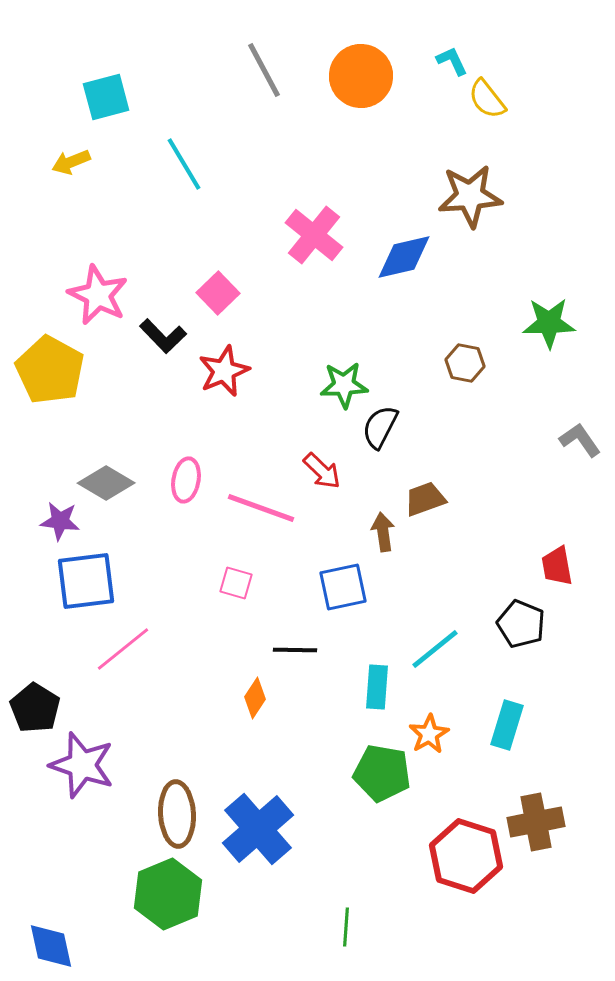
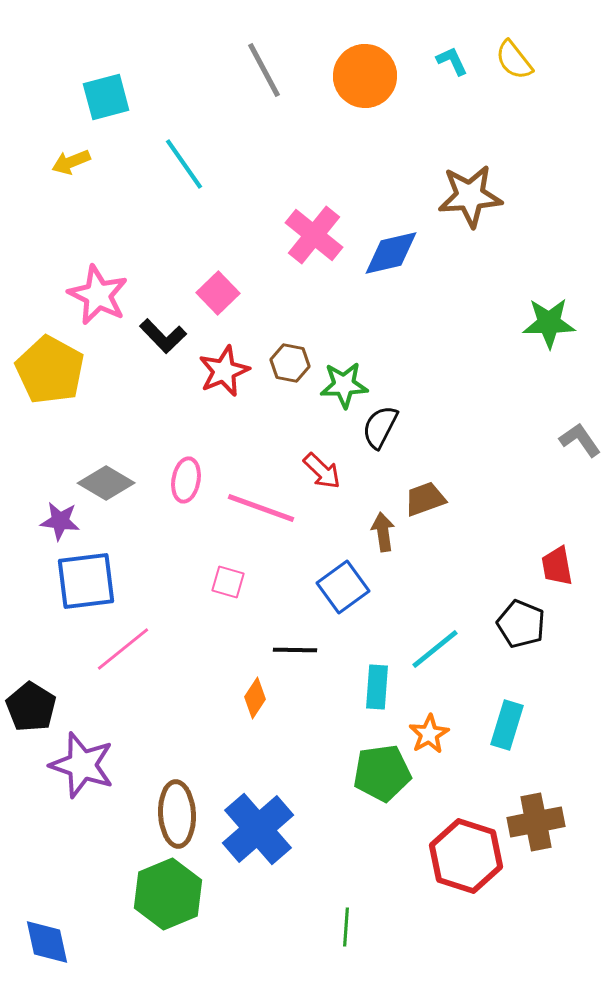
orange circle at (361, 76): moved 4 px right
yellow semicircle at (487, 99): moved 27 px right, 39 px up
cyan line at (184, 164): rotated 4 degrees counterclockwise
blue diamond at (404, 257): moved 13 px left, 4 px up
brown hexagon at (465, 363): moved 175 px left
pink square at (236, 583): moved 8 px left, 1 px up
blue square at (343, 587): rotated 24 degrees counterclockwise
black pentagon at (35, 708): moved 4 px left, 1 px up
green pentagon at (382, 773): rotated 18 degrees counterclockwise
blue diamond at (51, 946): moved 4 px left, 4 px up
